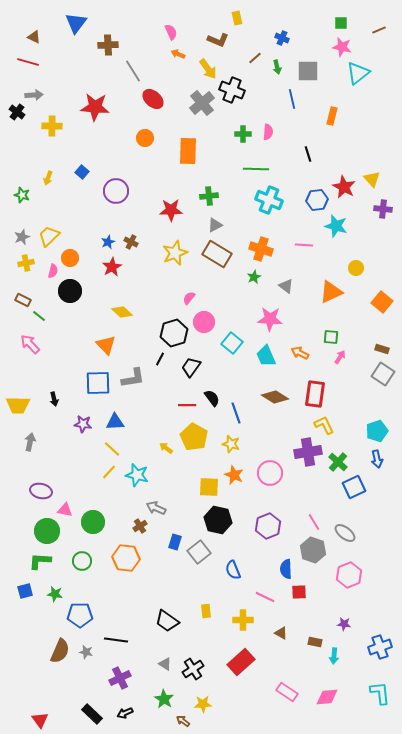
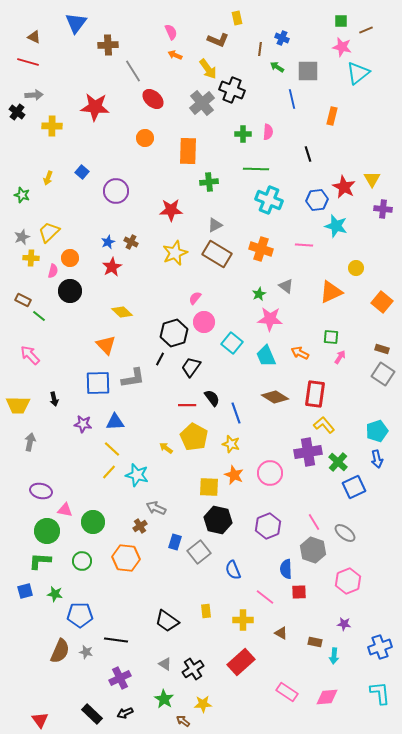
green square at (341, 23): moved 2 px up
brown line at (379, 30): moved 13 px left
orange arrow at (178, 54): moved 3 px left, 1 px down
brown line at (255, 58): moved 5 px right, 9 px up; rotated 40 degrees counterclockwise
green arrow at (277, 67): rotated 136 degrees clockwise
yellow triangle at (372, 179): rotated 12 degrees clockwise
green cross at (209, 196): moved 14 px up
yellow trapezoid at (49, 236): moved 4 px up
yellow cross at (26, 263): moved 5 px right, 5 px up; rotated 14 degrees clockwise
green star at (254, 277): moved 5 px right, 17 px down
pink semicircle at (189, 298): moved 6 px right
pink arrow at (30, 344): moved 11 px down
yellow L-shape at (324, 425): rotated 15 degrees counterclockwise
pink hexagon at (349, 575): moved 1 px left, 6 px down
pink line at (265, 597): rotated 12 degrees clockwise
